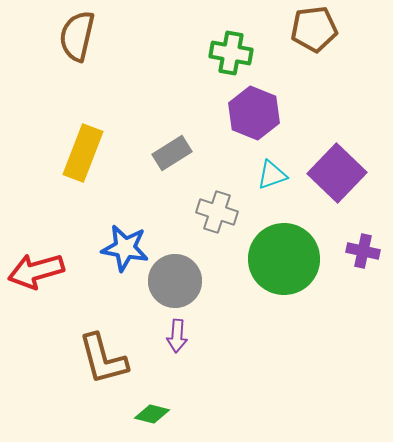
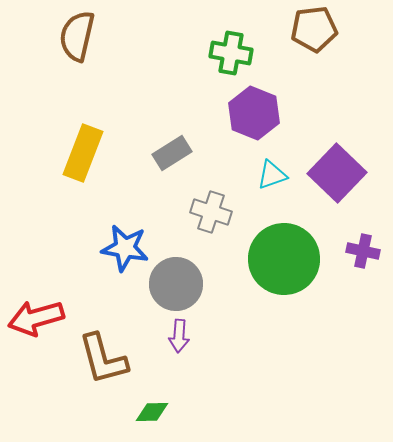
gray cross: moved 6 px left
red arrow: moved 47 px down
gray circle: moved 1 px right, 3 px down
purple arrow: moved 2 px right
green diamond: moved 2 px up; rotated 16 degrees counterclockwise
